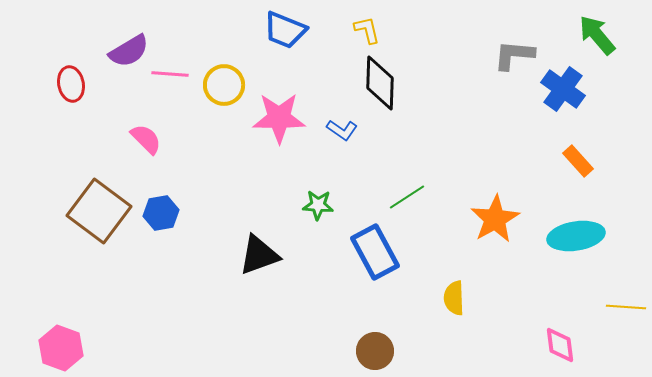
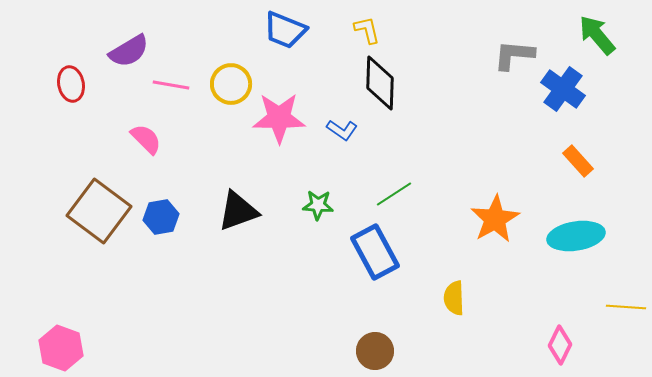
pink line: moved 1 px right, 11 px down; rotated 6 degrees clockwise
yellow circle: moved 7 px right, 1 px up
green line: moved 13 px left, 3 px up
blue hexagon: moved 4 px down
black triangle: moved 21 px left, 44 px up
pink diamond: rotated 33 degrees clockwise
